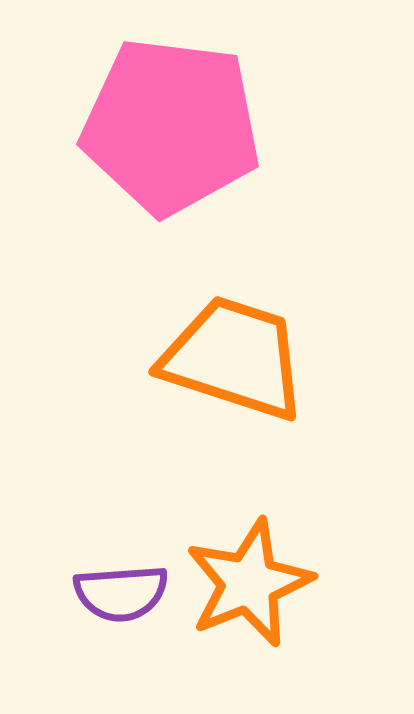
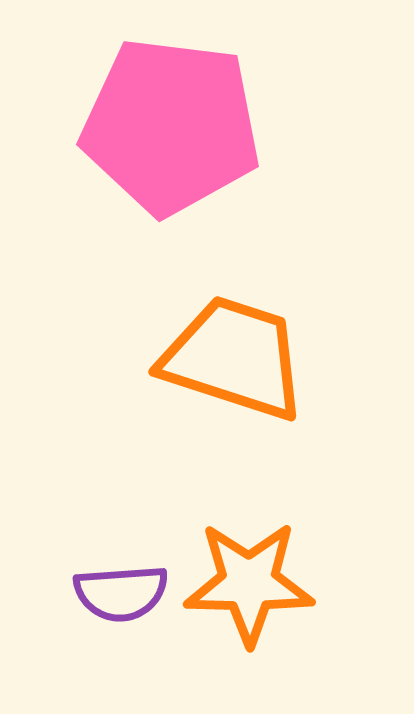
orange star: rotated 23 degrees clockwise
